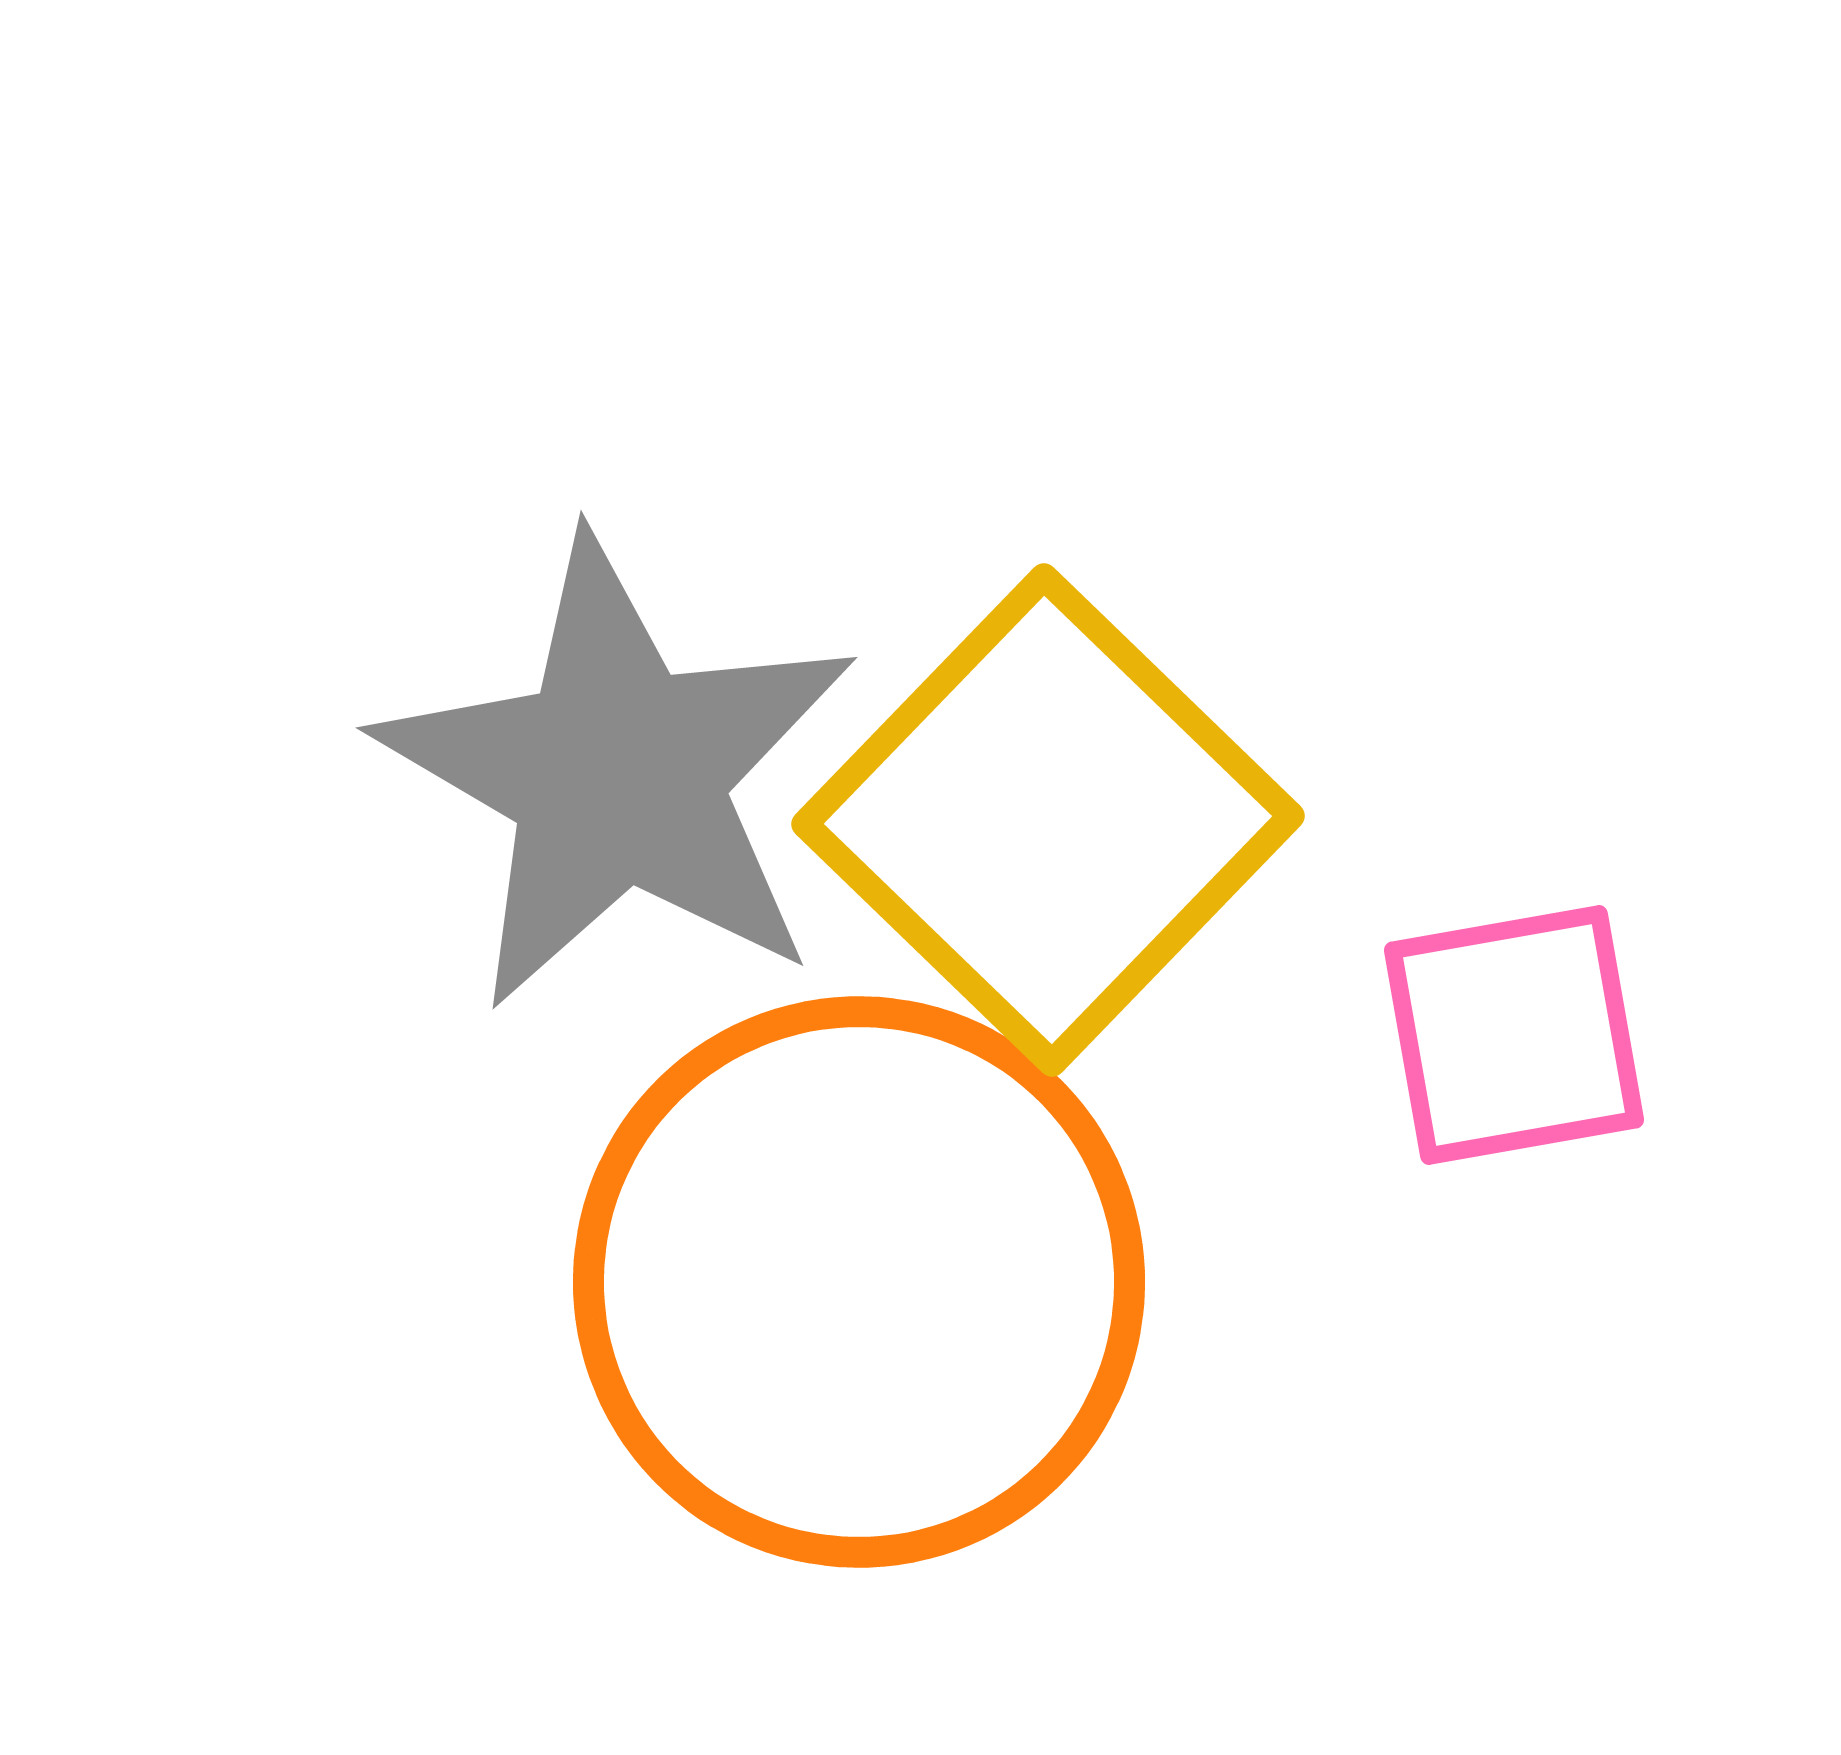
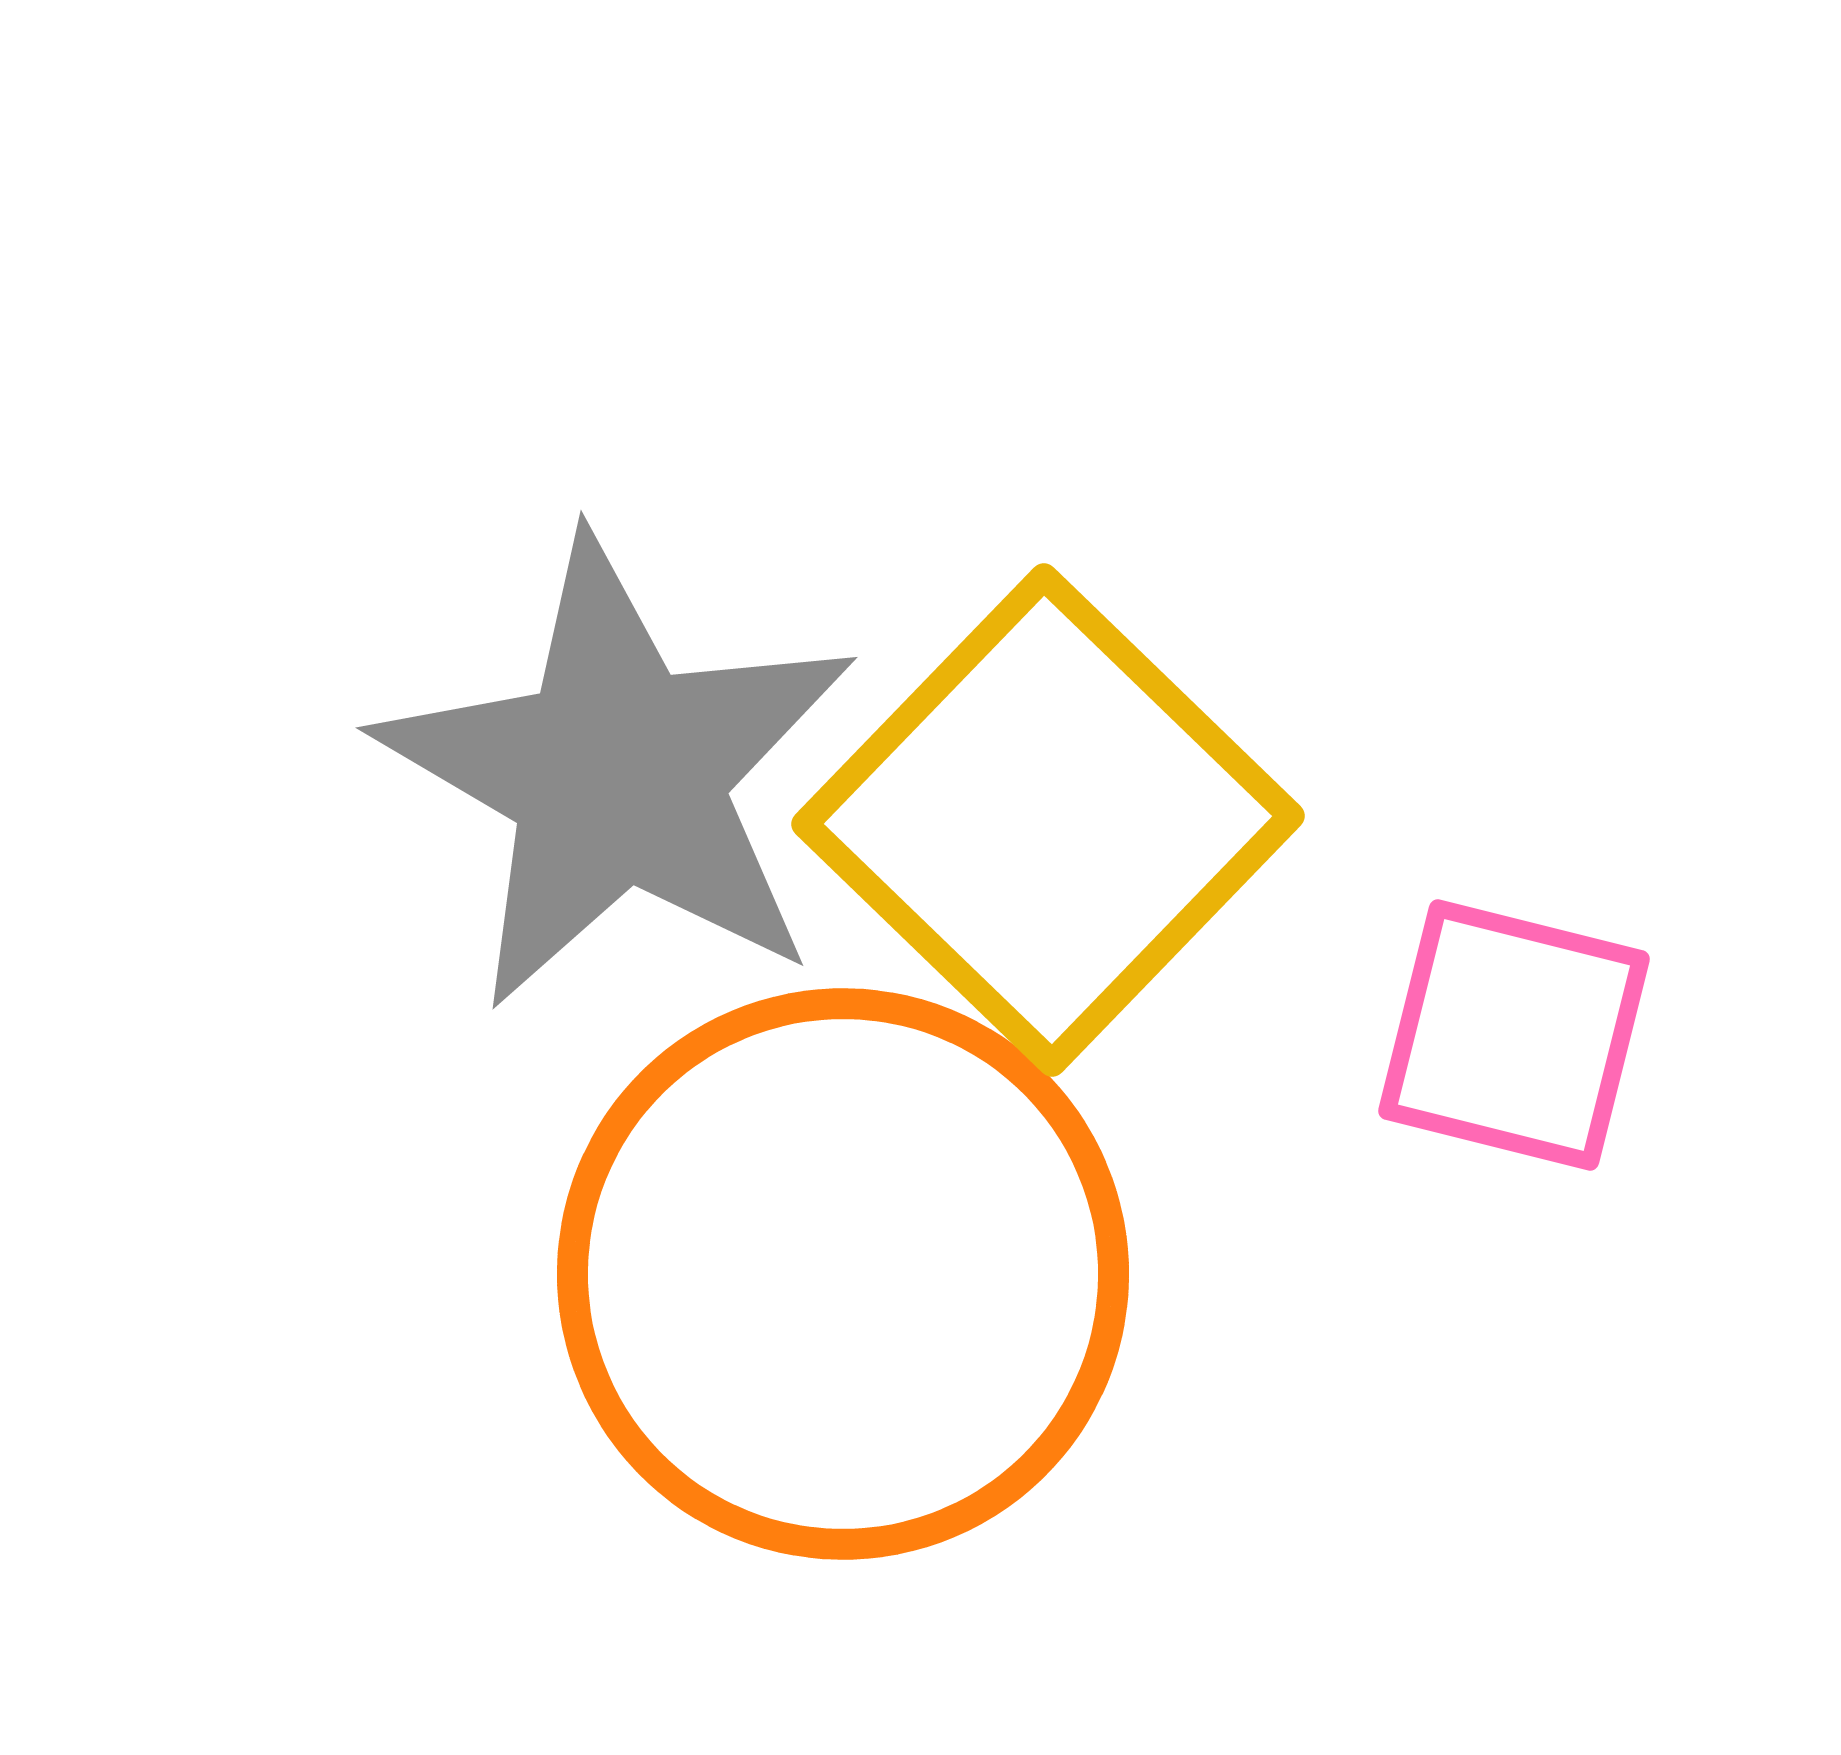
pink square: rotated 24 degrees clockwise
orange circle: moved 16 px left, 8 px up
